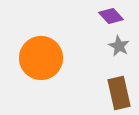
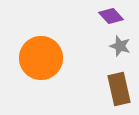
gray star: moved 1 px right; rotated 10 degrees counterclockwise
brown rectangle: moved 4 px up
